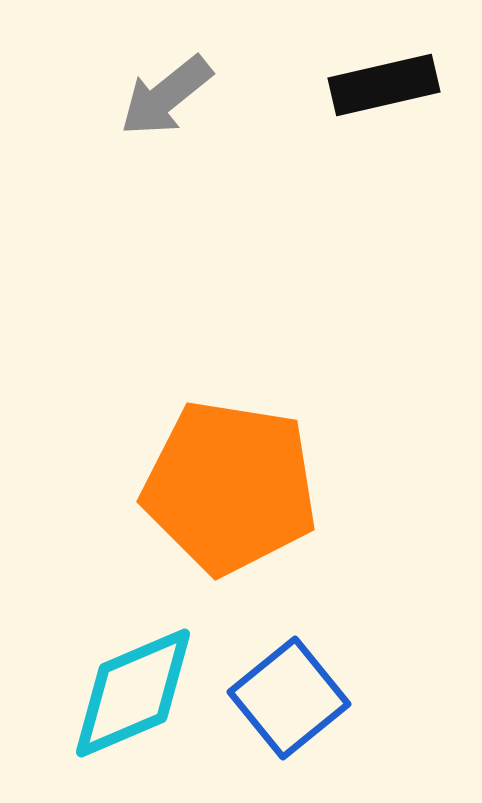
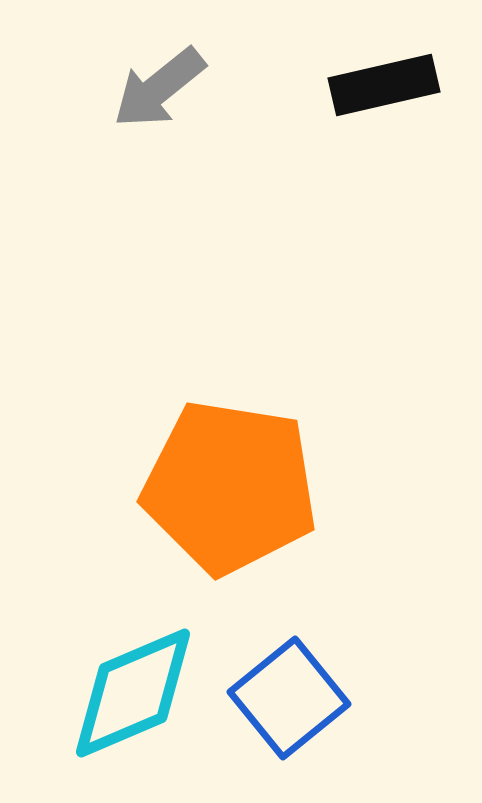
gray arrow: moved 7 px left, 8 px up
